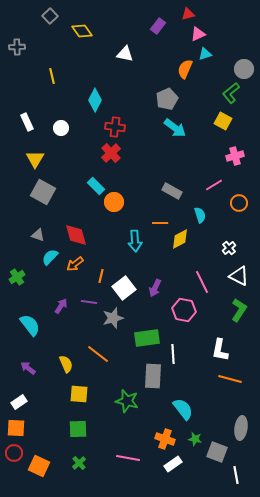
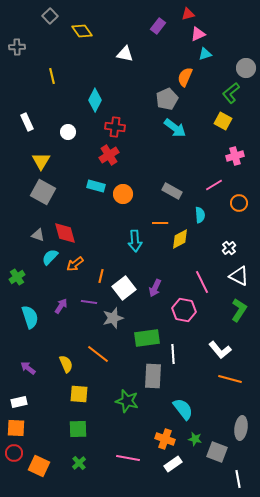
orange semicircle at (185, 69): moved 8 px down
gray circle at (244, 69): moved 2 px right, 1 px up
white circle at (61, 128): moved 7 px right, 4 px down
red cross at (111, 153): moved 2 px left, 2 px down; rotated 12 degrees clockwise
yellow triangle at (35, 159): moved 6 px right, 2 px down
cyan rectangle at (96, 186): rotated 30 degrees counterclockwise
orange circle at (114, 202): moved 9 px right, 8 px up
cyan semicircle at (200, 215): rotated 14 degrees clockwise
red diamond at (76, 235): moved 11 px left, 2 px up
cyan semicircle at (30, 325): moved 8 px up; rotated 20 degrees clockwise
white L-shape at (220, 350): rotated 50 degrees counterclockwise
white rectangle at (19, 402): rotated 21 degrees clockwise
white line at (236, 475): moved 2 px right, 4 px down
